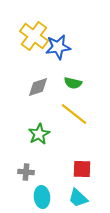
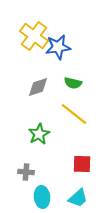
red square: moved 5 px up
cyan trapezoid: rotated 85 degrees counterclockwise
